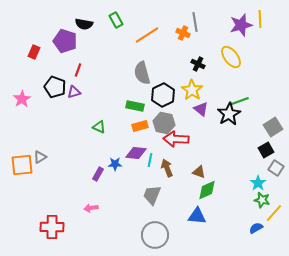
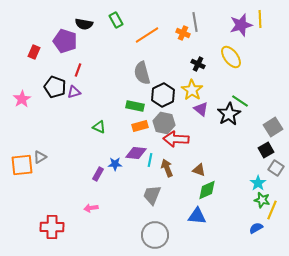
green line at (240, 101): rotated 54 degrees clockwise
brown triangle at (199, 172): moved 2 px up
yellow line at (274, 213): moved 2 px left, 3 px up; rotated 18 degrees counterclockwise
